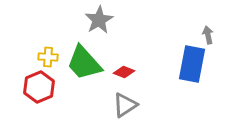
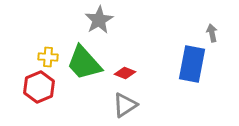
gray arrow: moved 4 px right, 2 px up
red diamond: moved 1 px right, 1 px down
